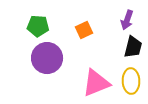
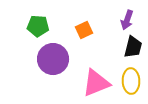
purple circle: moved 6 px right, 1 px down
